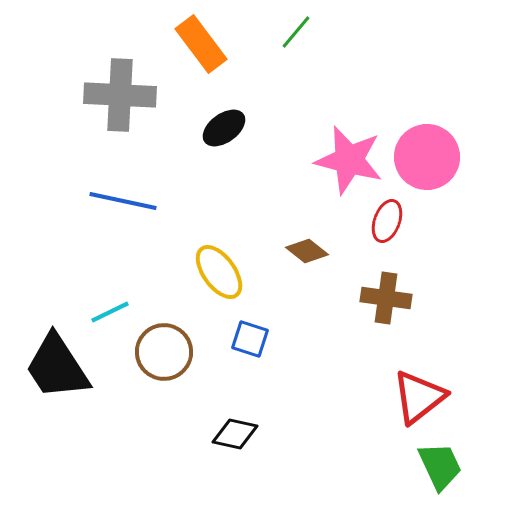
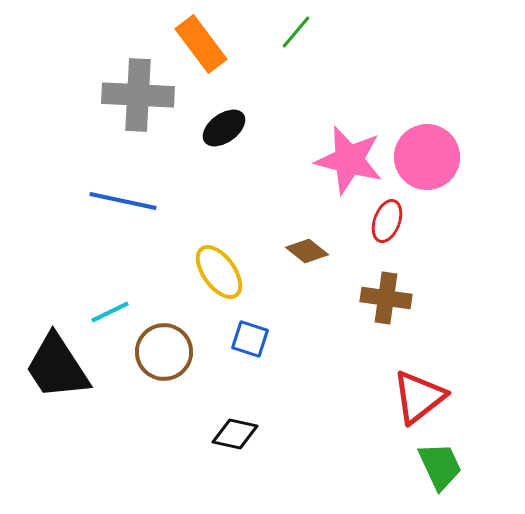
gray cross: moved 18 px right
